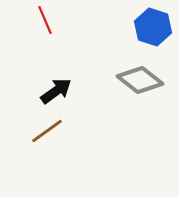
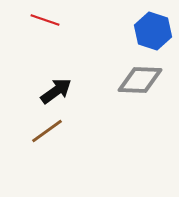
red line: rotated 48 degrees counterclockwise
blue hexagon: moved 4 px down
gray diamond: rotated 36 degrees counterclockwise
